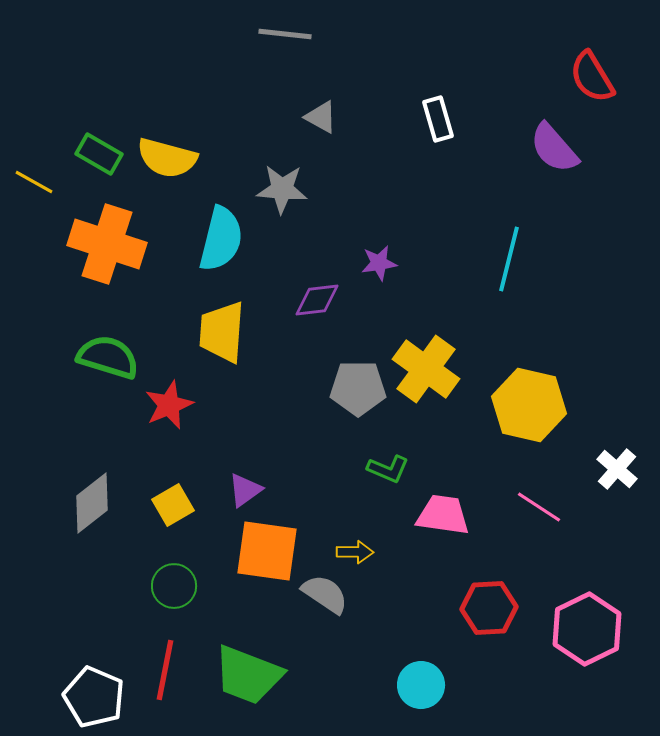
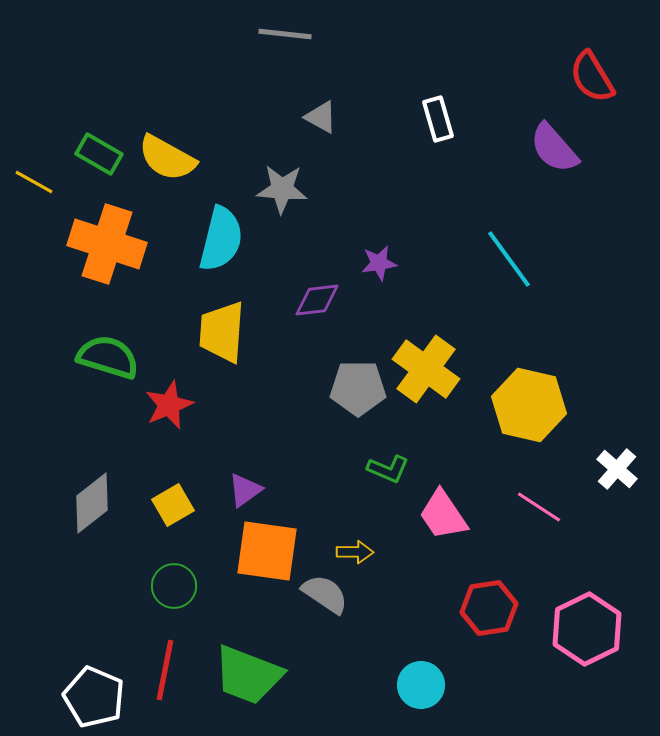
yellow semicircle: rotated 14 degrees clockwise
cyan line: rotated 50 degrees counterclockwise
pink trapezoid: rotated 132 degrees counterclockwise
red hexagon: rotated 6 degrees counterclockwise
